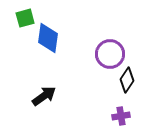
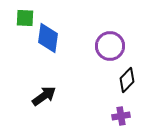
green square: rotated 18 degrees clockwise
purple circle: moved 8 px up
black diamond: rotated 10 degrees clockwise
